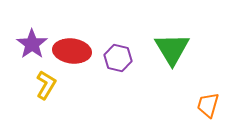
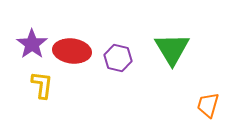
yellow L-shape: moved 4 px left; rotated 24 degrees counterclockwise
